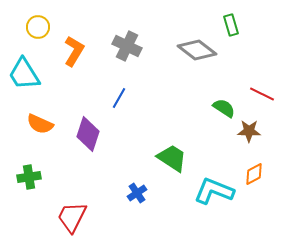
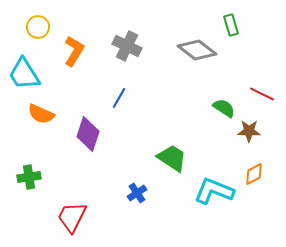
orange semicircle: moved 1 px right, 10 px up
